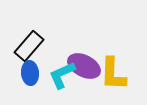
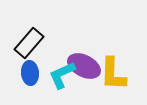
black rectangle: moved 3 px up
